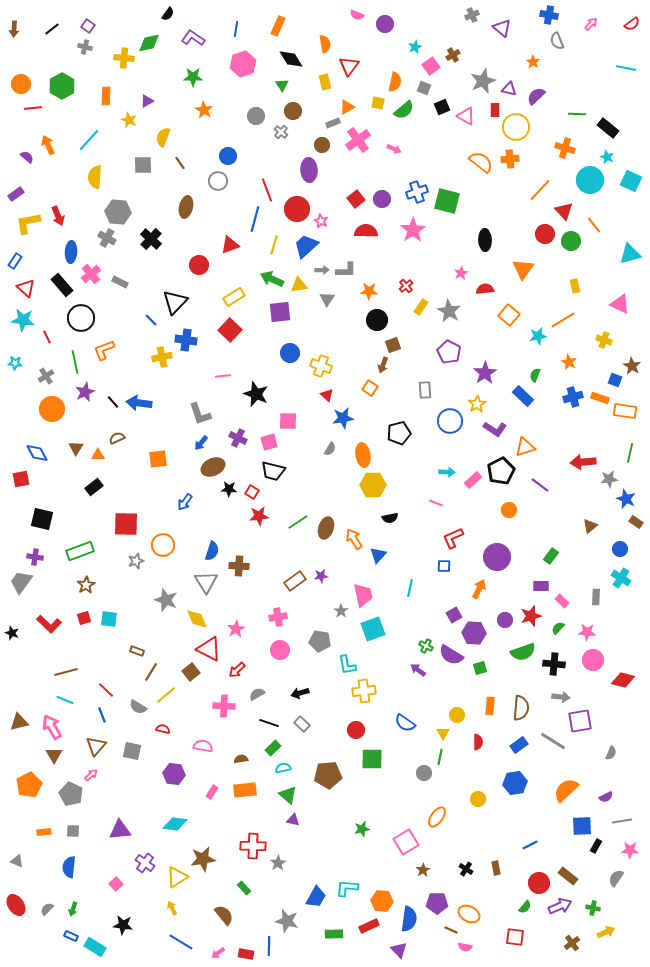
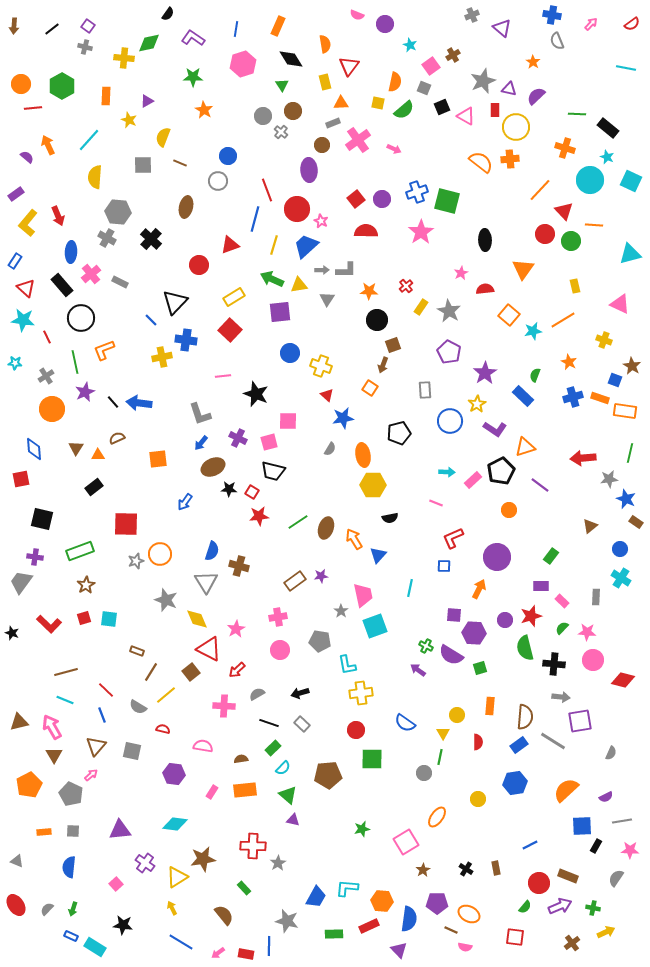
blue cross at (549, 15): moved 3 px right
brown arrow at (14, 29): moved 3 px up
cyan star at (415, 47): moved 5 px left, 2 px up; rotated 24 degrees counterclockwise
orange triangle at (347, 107): moved 6 px left, 4 px up; rotated 28 degrees clockwise
gray circle at (256, 116): moved 7 px right
brown line at (180, 163): rotated 32 degrees counterclockwise
yellow L-shape at (28, 223): rotated 40 degrees counterclockwise
orange line at (594, 225): rotated 48 degrees counterclockwise
pink star at (413, 230): moved 8 px right, 2 px down
cyan star at (538, 336): moved 5 px left, 5 px up
blue diamond at (37, 453): moved 3 px left, 4 px up; rotated 25 degrees clockwise
red arrow at (583, 462): moved 4 px up
orange circle at (163, 545): moved 3 px left, 9 px down
brown cross at (239, 566): rotated 12 degrees clockwise
purple square at (454, 615): rotated 35 degrees clockwise
green semicircle at (558, 628): moved 4 px right
cyan square at (373, 629): moved 2 px right, 3 px up
green semicircle at (523, 652): moved 2 px right, 4 px up; rotated 95 degrees clockwise
yellow cross at (364, 691): moved 3 px left, 2 px down
brown semicircle at (521, 708): moved 4 px right, 9 px down
cyan semicircle at (283, 768): rotated 147 degrees clockwise
brown rectangle at (568, 876): rotated 18 degrees counterclockwise
